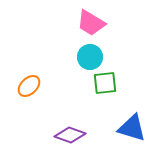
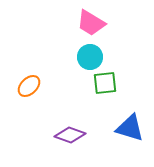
blue triangle: moved 2 px left
